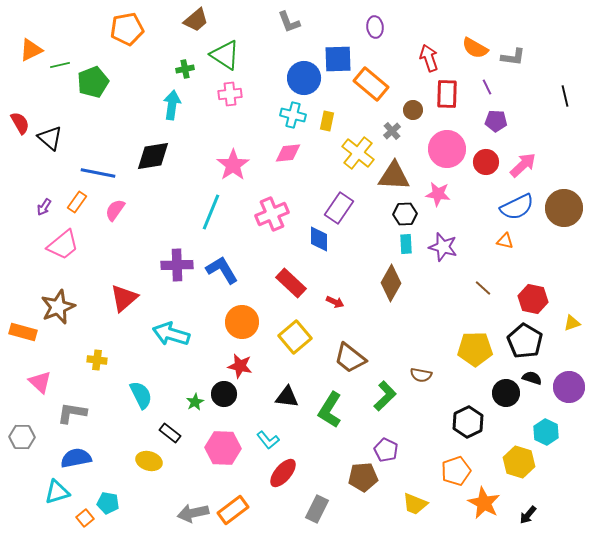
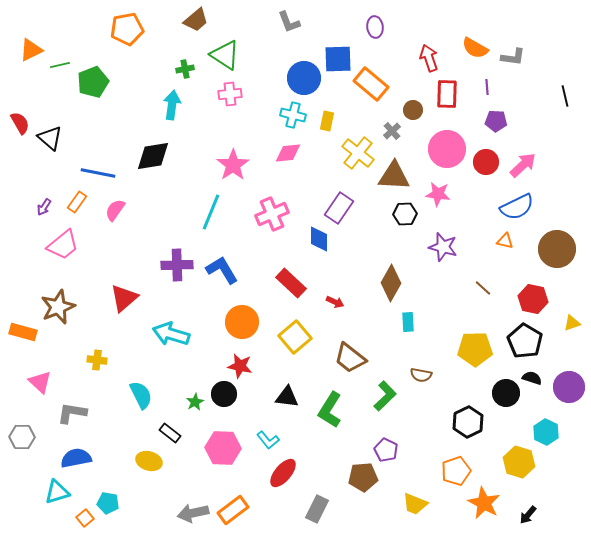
purple line at (487, 87): rotated 21 degrees clockwise
brown circle at (564, 208): moved 7 px left, 41 px down
cyan rectangle at (406, 244): moved 2 px right, 78 px down
